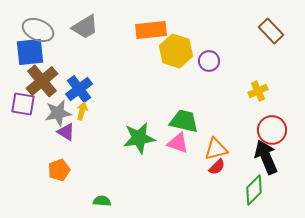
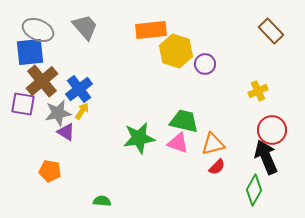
gray trapezoid: rotated 100 degrees counterclockwise
purple circle: moved 4 px left, 3 px down
yellow arrow: rotated 18 degrees clockwise
orange triangle: moved 3 px left, 5 px up
orange pentagon: moved 9 px left, 1 px down; rotated 30 degrees clockwise
green diamond: rotated 16 degrees counterclockwise
